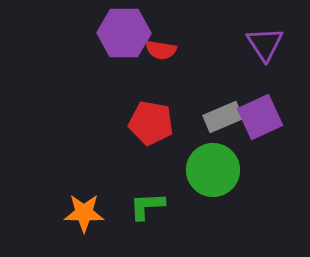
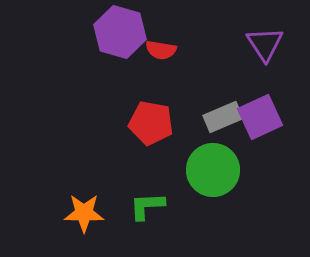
purple hexagon: moved 4 px left, 1 px up; rotated 15 degrees clockwise
